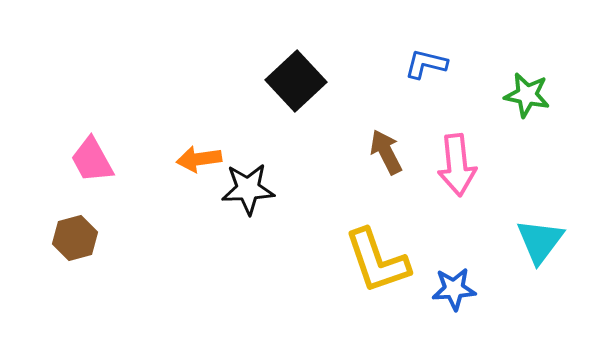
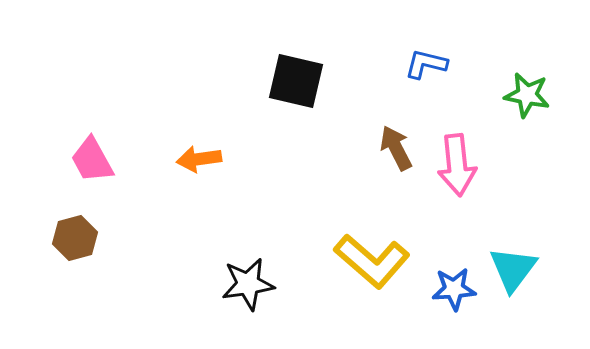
black square: rotated 34 degrees counterclockwise
brown arrow: moved 10 px right, 4 px up
black star: moved 95 px down; rotated 6 degrees counterclockwise
cyan triangle: moved 27 px left, 28 px down
yellow L-shape: moved 5 px left; rotated 30 degrees counterclockwise
